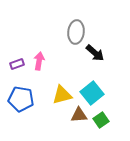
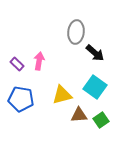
purple rectangle: rotated 64 degrees clockwise
cyan square: moved 3 px right, 6 px up; rotated 15 degrees counterclockwise
